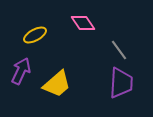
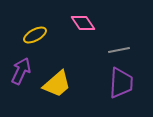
gray line: rotated 65 degrees counterclockwise
